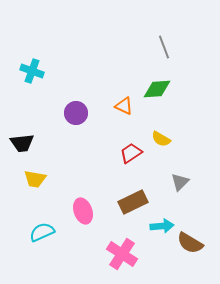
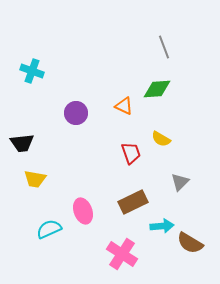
red trapezoid: rotated 105 degrees clockwise
cyan semicircle: moved 7 px right, 3 px up
